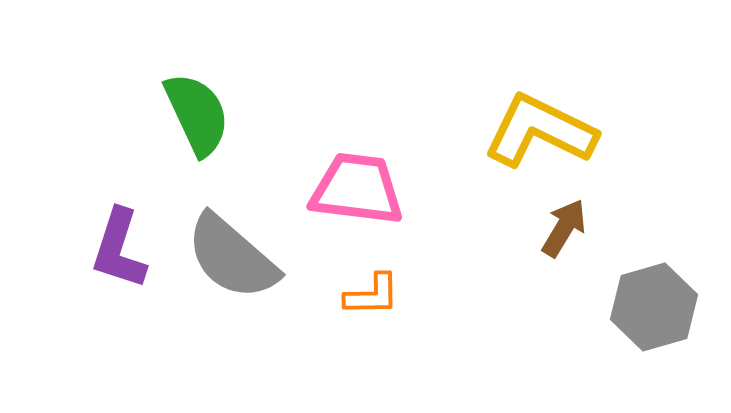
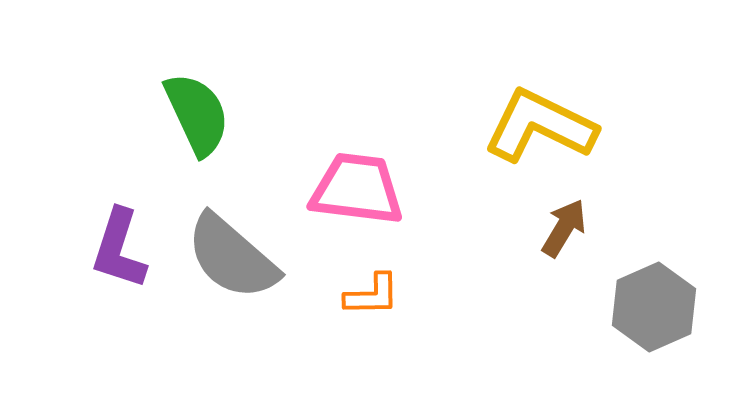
yellow L-shape: moved 5 px up
gray hexagon: rotated 8 degrees counterclockwise
